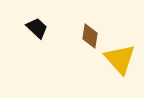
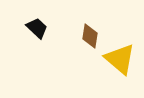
yellow triangle: rotated 8 degrees counterclockwise
